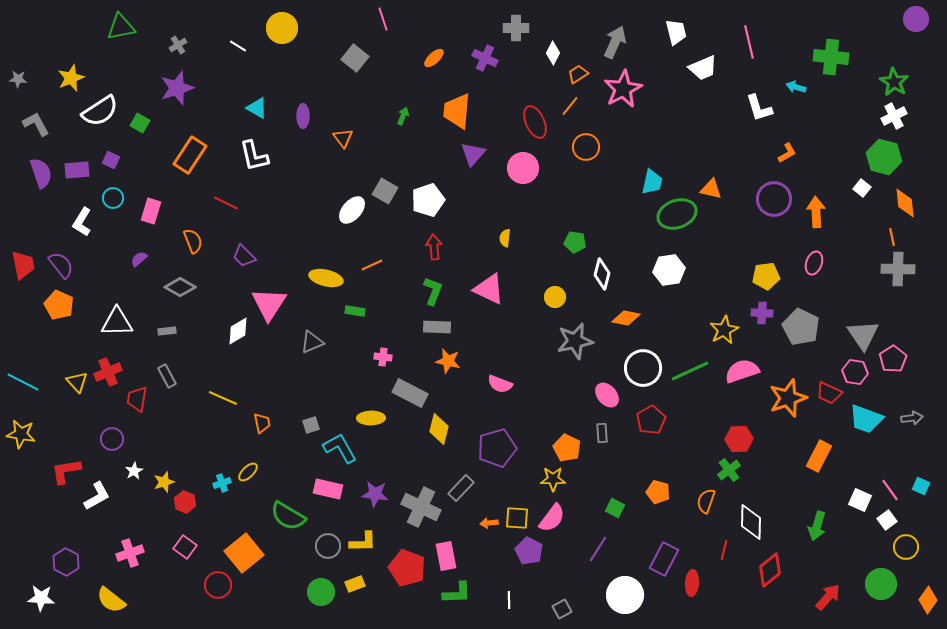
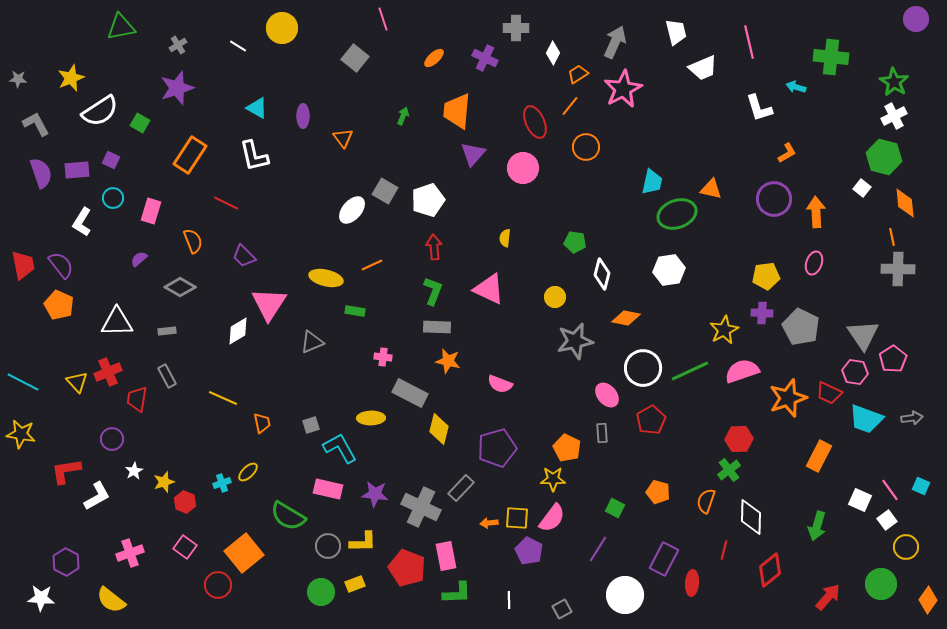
white diamond at (751, 522): moved 5 px up
